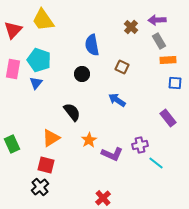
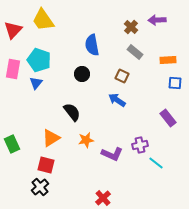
gray rectangle: moved 24 px left, 11 px down; rotated 21 degrees counterclockwise
brown square: moved 9 px down
orange star: moved 3 px left; rotated 21 degrees clockwise
